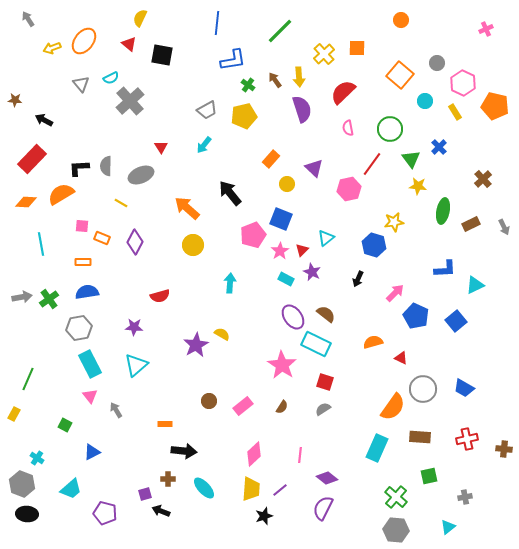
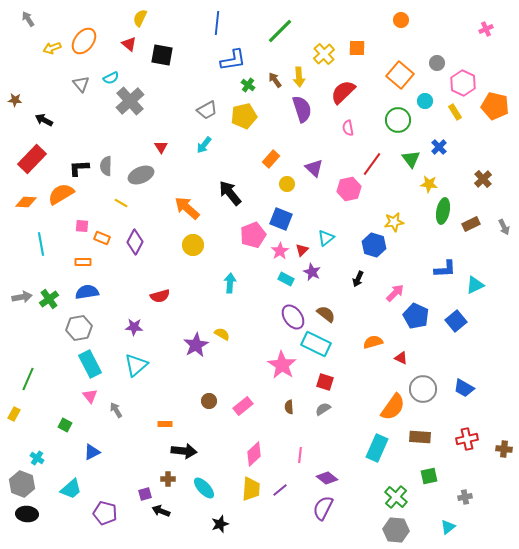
green circle at (390, 129): moved 8 px right, 9 px up
yellow star at (418, 186): moved 11 px right, 2 px up
brown semicircle at (282, 407): moved 7 px right; rotated 144 degrees clockwise
black star at (264, 516): moved 44 px left, 8 px down
